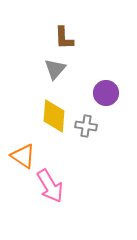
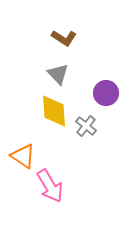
brown L-shape: rotated 55 degrees counterclockwise
gray triangle: moved 3 px right, 5 px down; rotated 25 degrees counterclockwise
yellow diamond: moved 5 px up; rotated 8 degrees counterclockwise
gray cross: rotated 30 degrees clockwise
